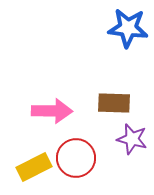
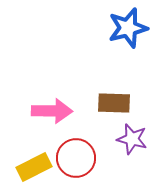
blue star: rotated 21 degrees counterclockwise
